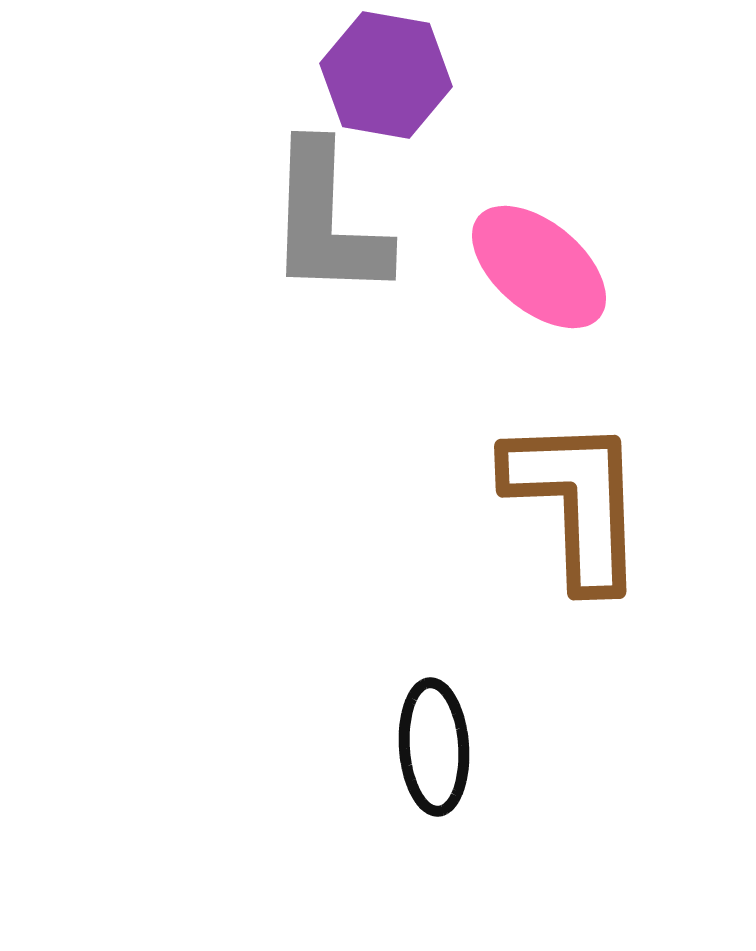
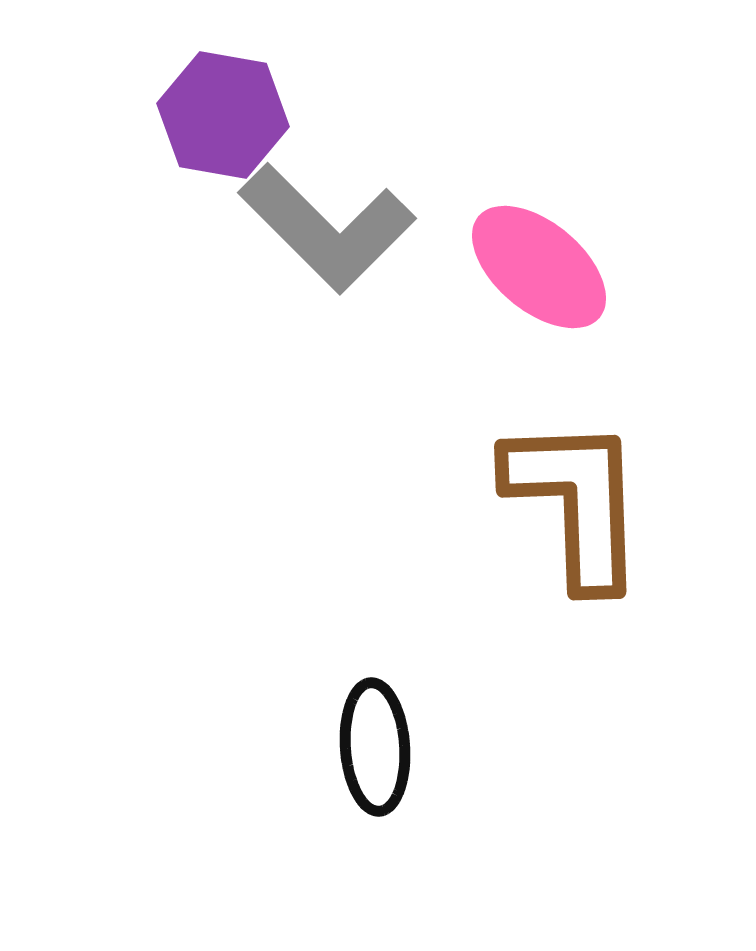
purple hexagon: moved 163 px left, 40 px down
gray L-shape: moved 7 px down; rotated 47 degrees counterclockwise
black ellipse: moved 59 px left
